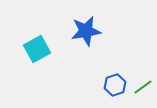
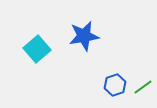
blue star: moved 2 px left, 5 px down
cyan square: rotated 12 degrees counterclockwise
